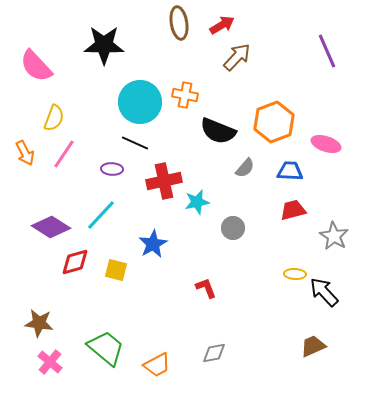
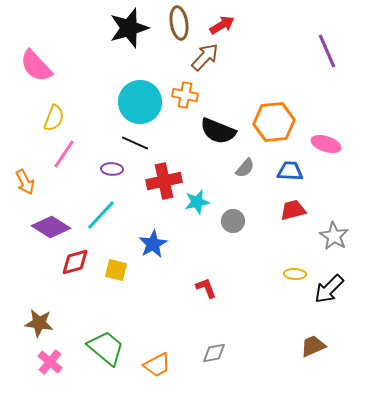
black star: moved 25 px right, 17 px up; rotated 18 degrees counterclockwise
brown arrow: moved 32 px left
orange hexagon: rotated 15 degrees clockwise
orange arrow: moved 29 px down
gray circle: moved 7 px up
black arrow: moved 5 px right, 3 px up; rotated 92 degrees counterclockwise
